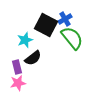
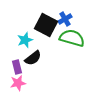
green semicircle: rotated 35 degrees counterclockwise
